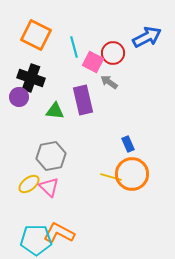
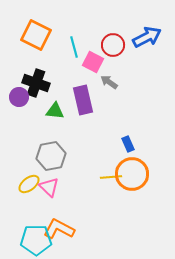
red circle: moved 8 px up
black cross: moved 5 px right, 5 px down
yellow line: rotated 20 degrees counterclockwise
orange L-shape: moved 4 px up
